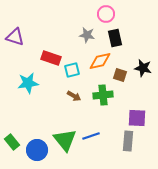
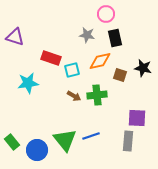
green cross: moved 6 px left
